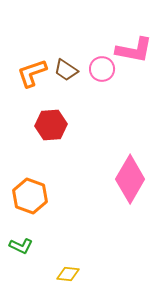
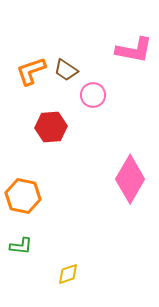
pink circle: moved 9 px left, 26 px down
orange L-shape: moved 1 px left, 2 px up
red hexagon: moved 2 px down
orange hexagon: moved 7 px left; rotated 8 degrees counterclockwise
green L-shape: rotated 20 degrees counterclockwise
yellow diamond: rotated 25 degrees counterclockwise
